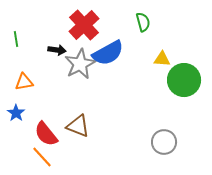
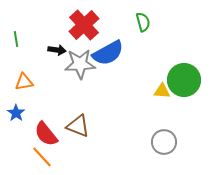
yellow triangle: moved 32 px down
gray star: rotated 24 degrees clockwise
